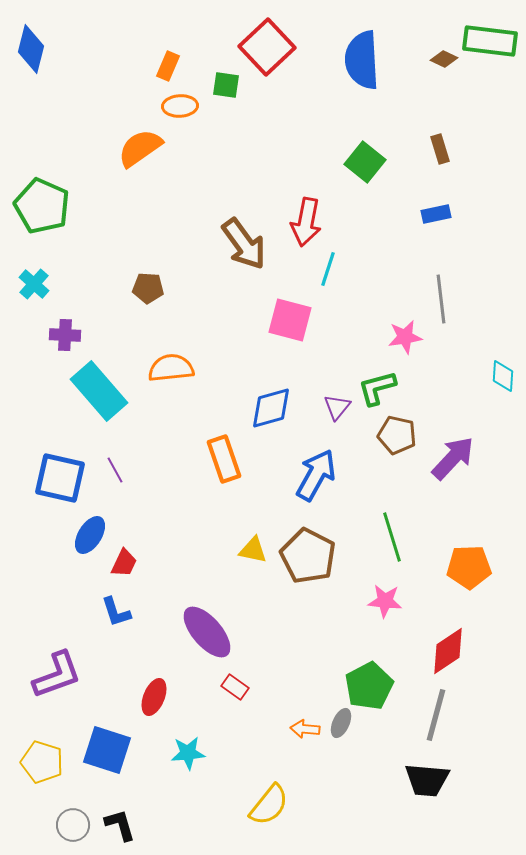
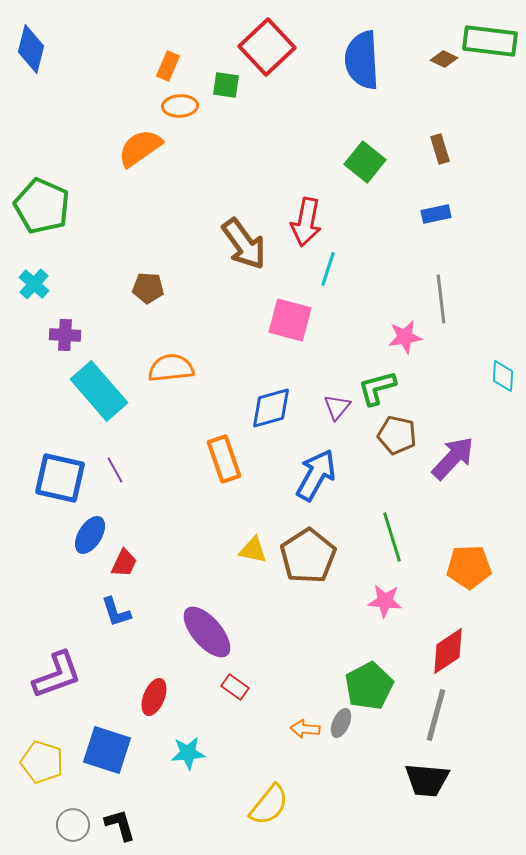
brown pentagon at (308, 556): rotated 12 degrees clockwise
